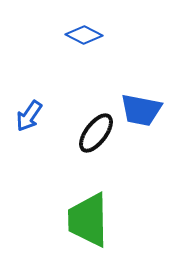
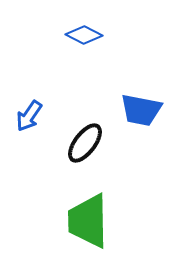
black ellipse: moved 11 px left, 10 px down
green trapezoid: moved 1 px down
